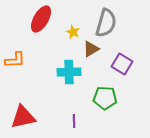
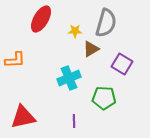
yellow star: moved 2 px right, 1 px up; rotated 24 degrees counterclockwise
cyan cross: moved 6 px down; rotated 20 degrees counterclockwise
green pentagon: moved 1 px left
